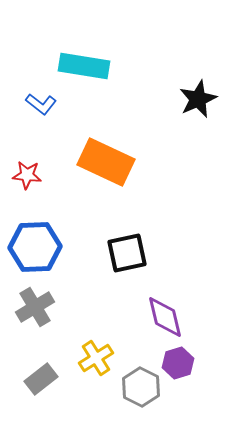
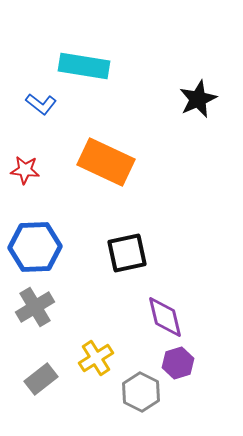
red star: moved 2 px left, 5 px up
gray hexagon: moved 5 px down
